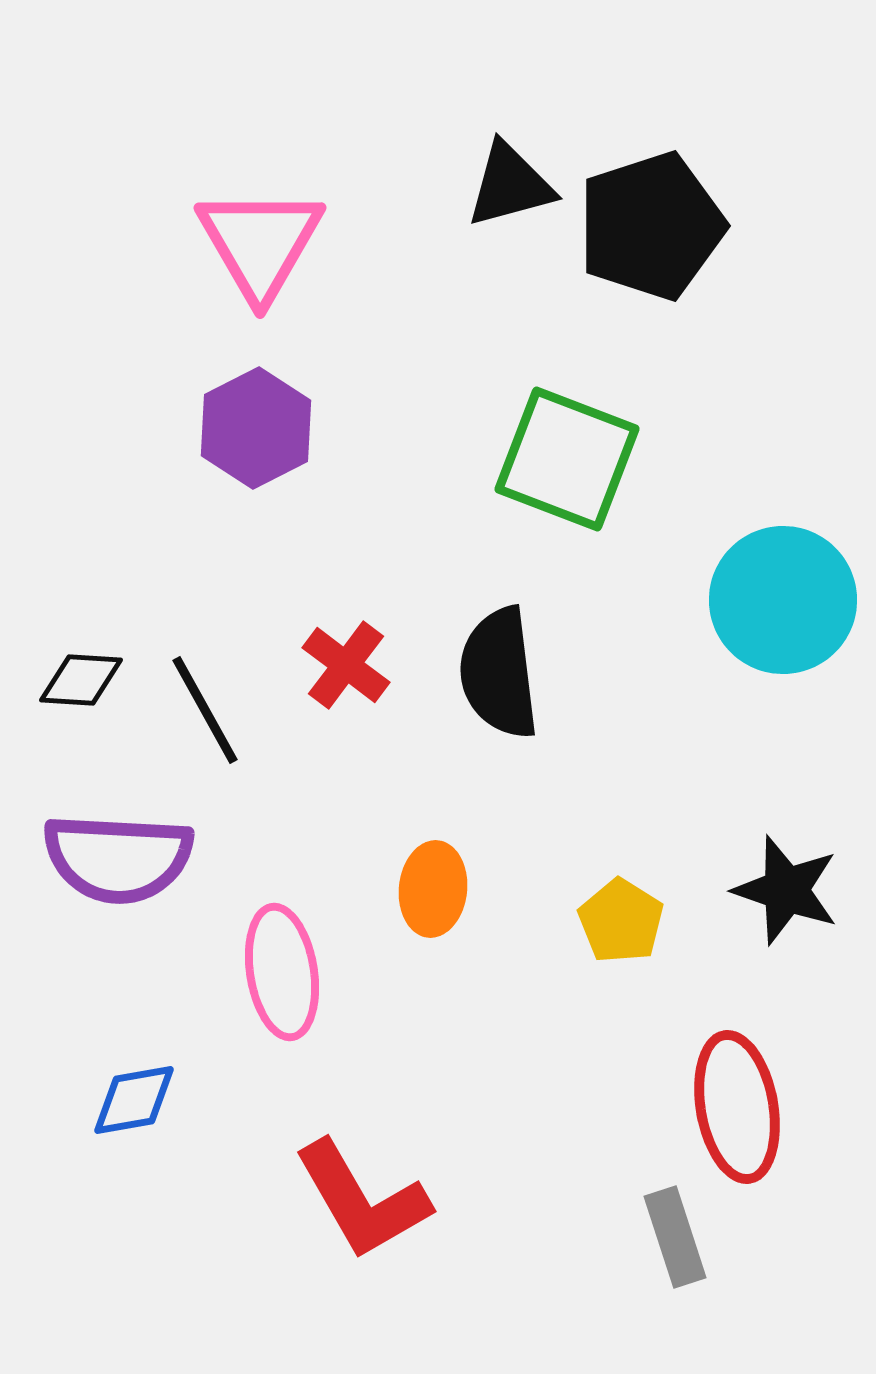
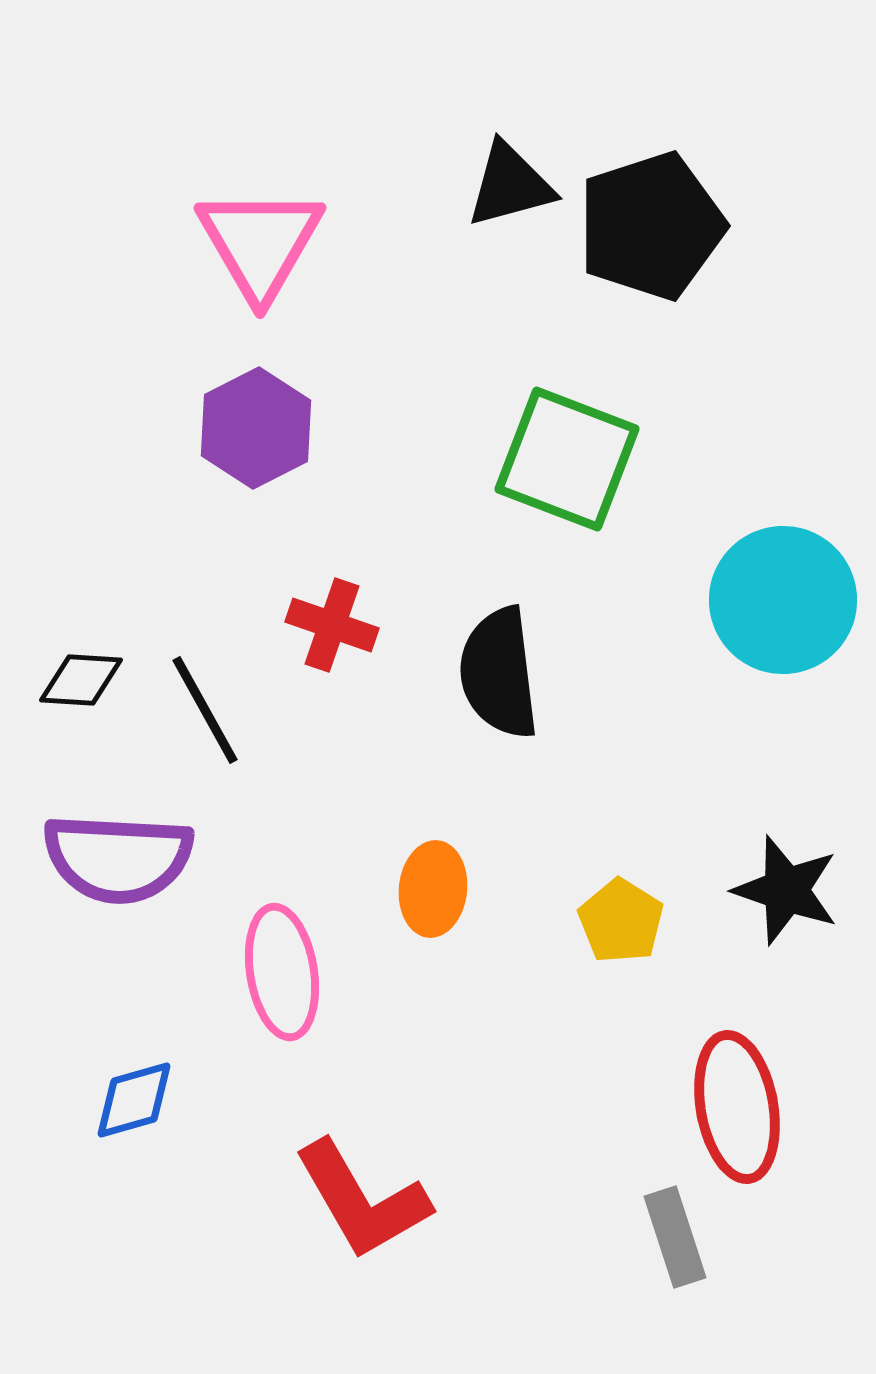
red cross: moved 14 px left, 40 px up; rotated 18 degrees counterclockwise
blue diamond: rotated 6 degrees counterclockwise
